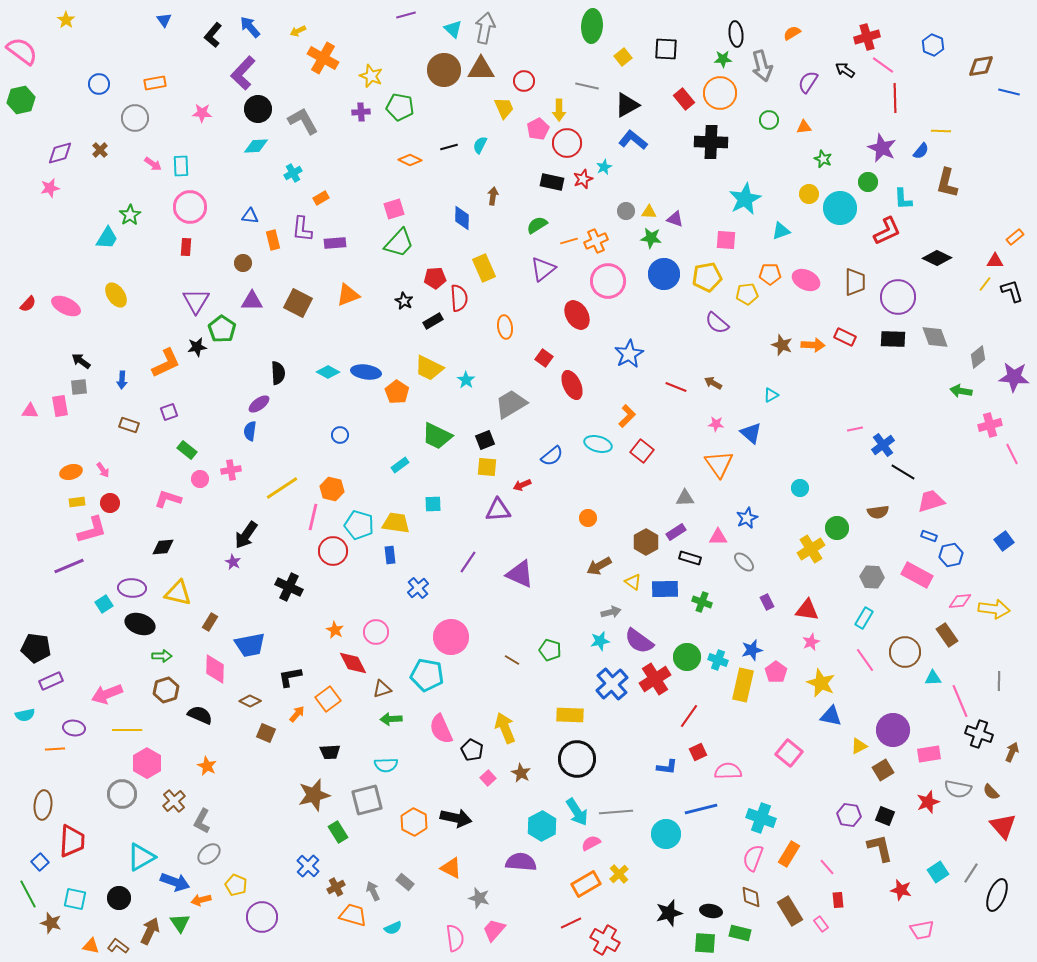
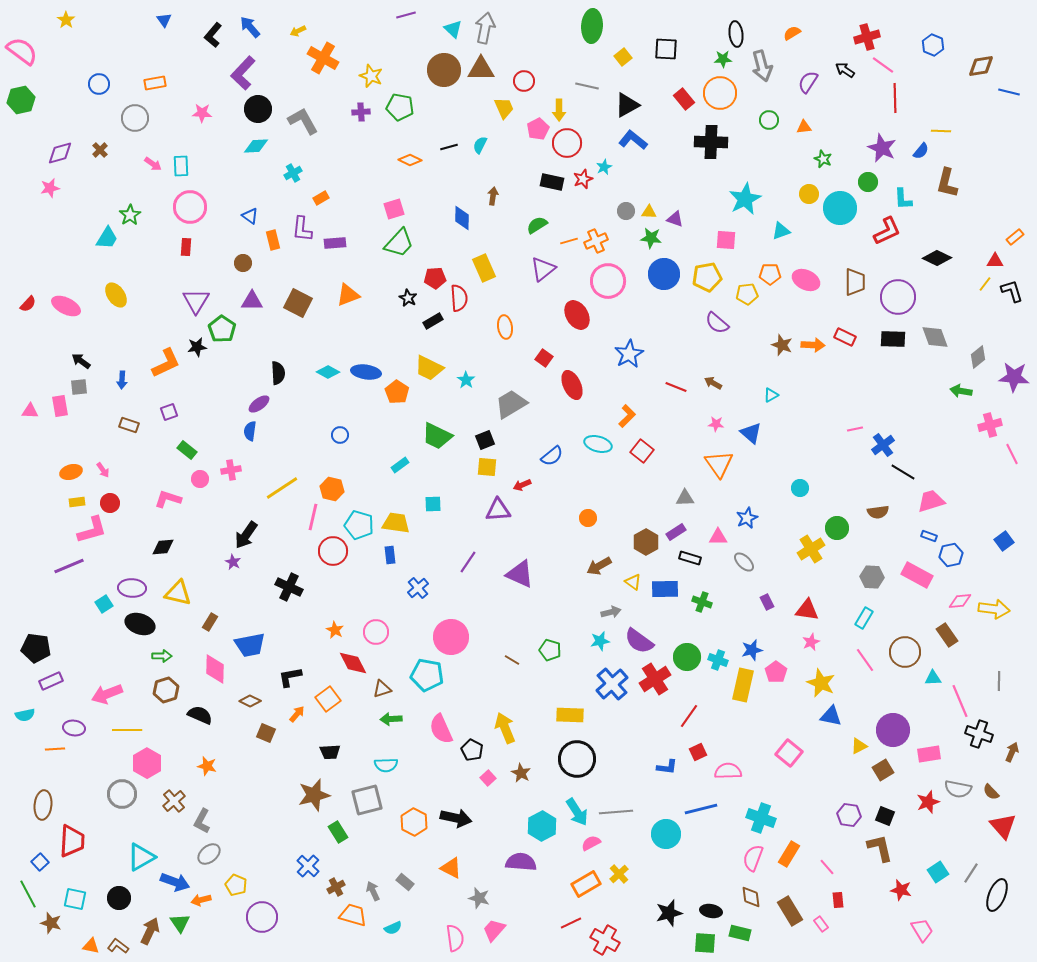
blue triangle at (250, 216): rotated 30 degrees clockwise
black star at (404, 301): moved 4 px right, 3 px up
orange star at (207, 766): rotated 12 degrees counterclockwise
pink trapezoid at (922, 930): rotated 110 degrees counterclockwise
